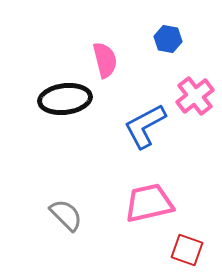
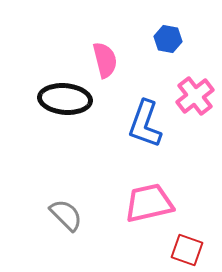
black ellipse: rotated 12 degrees clockwise
blue L-shape: moved 2 px up; rotated 42 degrees counterclockwise
